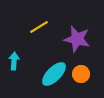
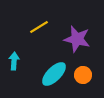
orange circle: moved 2 px right, 1 px down
